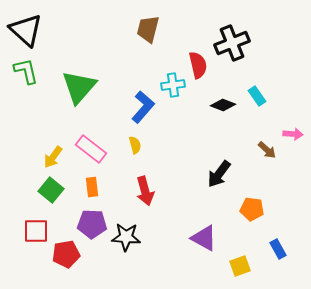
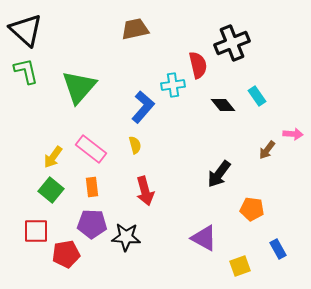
brown trapezoid: moved 13 px left; rotated 64 degrees clockwise
black diamond: rotated 30 degrees clockwise
brown arrow: rotated 84 degrees clockwise
